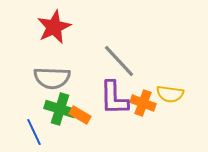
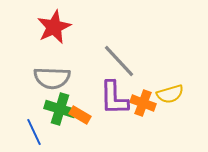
yellow semicircle: rotated 24 degrees counterclockwise
